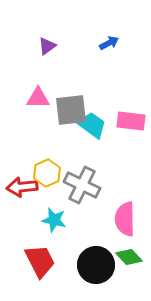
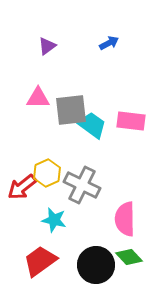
red arrow: rotated 32 degrees counterclockwise
red trapezoid: rotated 99 degrees counterclockwise
